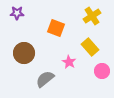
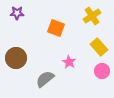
yellow rectangle: moved 9 px right
brown circle: moved 8 px left, 5 px down
